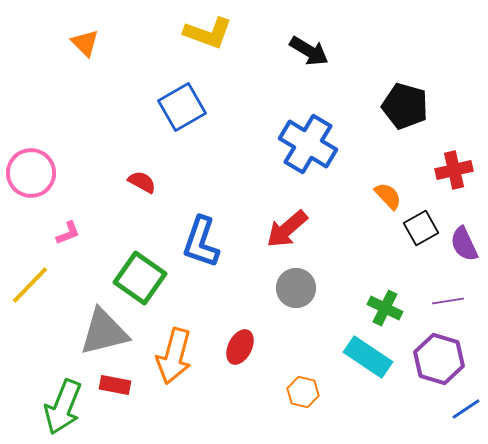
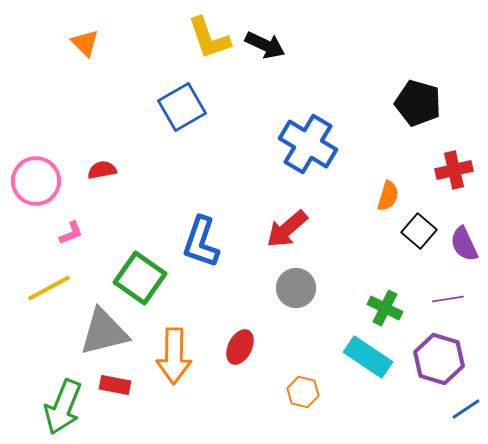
yellow L-shape: moved 1 px right, 5 px down; rotated 51 degrees clockwise
black arrow: moved 44 px left, 6 px up; rotated 6 degrees counterclockwise
black pentagon: moved 13 px right, 3 px up
pink circle: moved 5 px right, 8 px down
red semicircle: moved 40 px left, 12 px up; rotated 40 degrees counterclockwise
orange semicircle: rotated 60 degrees clockwise
black square: moved 2 px left, 3 px down; rotated 20 degrees counterclockwise
pink L-shape: moved 3 px right
yellow line: moved 19 px right, 3 px down; rotated 18 degrees clockwise
purple line: moved 2 px up
orange arrow: rotated 14 degrees counterclockwise
